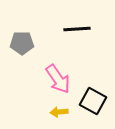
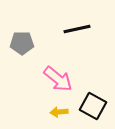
black line: rotated 8 degrees counterclockwise
pink arrow: rotated 16 degrees counterclockwise
black square: moved 5 px down
